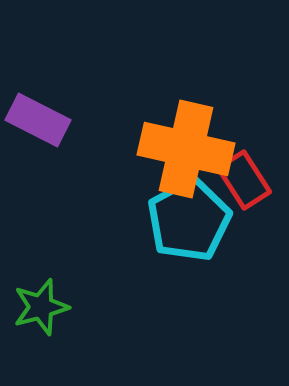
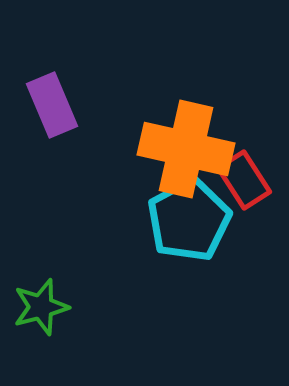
purple rectangle: moved 14 px right, 15 px up; rotated 40 degrees clockwise
